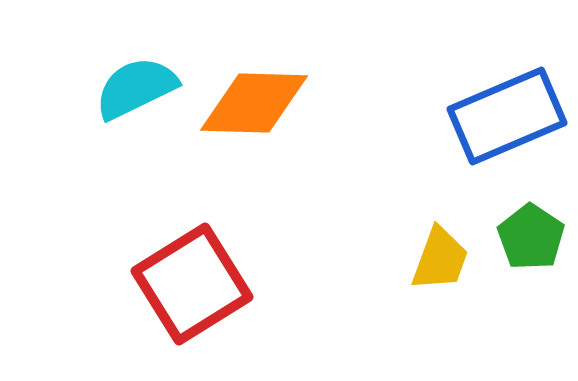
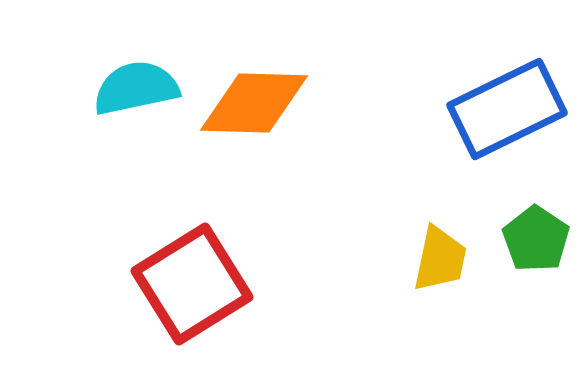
cyan semicircle: rotated 14 degrees clockwise
blue rectangle: moved 7 px up; rotated 3 degrees counterclockwise
green pentagon: moved 5 px right, 2 px down
yellow trapezoid: rotated 8 degrees counterclockwise
